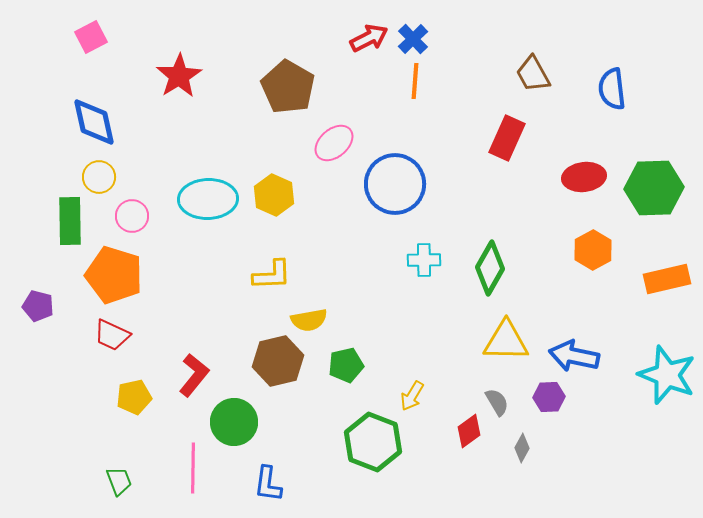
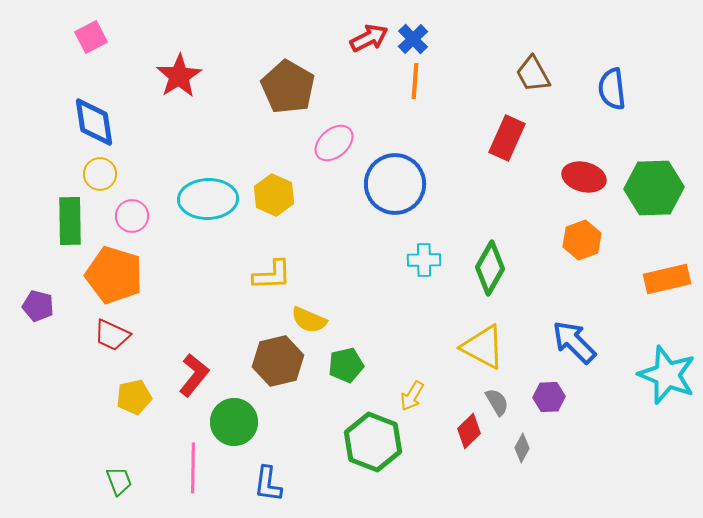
blue diamond at (94, 122): rotated 4 degrees clockwise
yellow circle at (99, 177): moved 1 px right, 3 px up
red ellipse at (584, 177): rotated 21 degrees clockwise
orange hexagon at (593, 250): moved 11 px left, 10 px up; rotated 9 degrees clockwise
yellow semicircle at (309, 320): rotated 33 degrees clockwise
yellow triangle at (506, 341): moved 23 px left, 6 px down; rotated 27 degrees clockwise
blue arrow at (574, 356): moved 14 px up; rotated 33 degrees clockwise
red diamond at (469, 431): rotated 8 degrees counterclockwise
